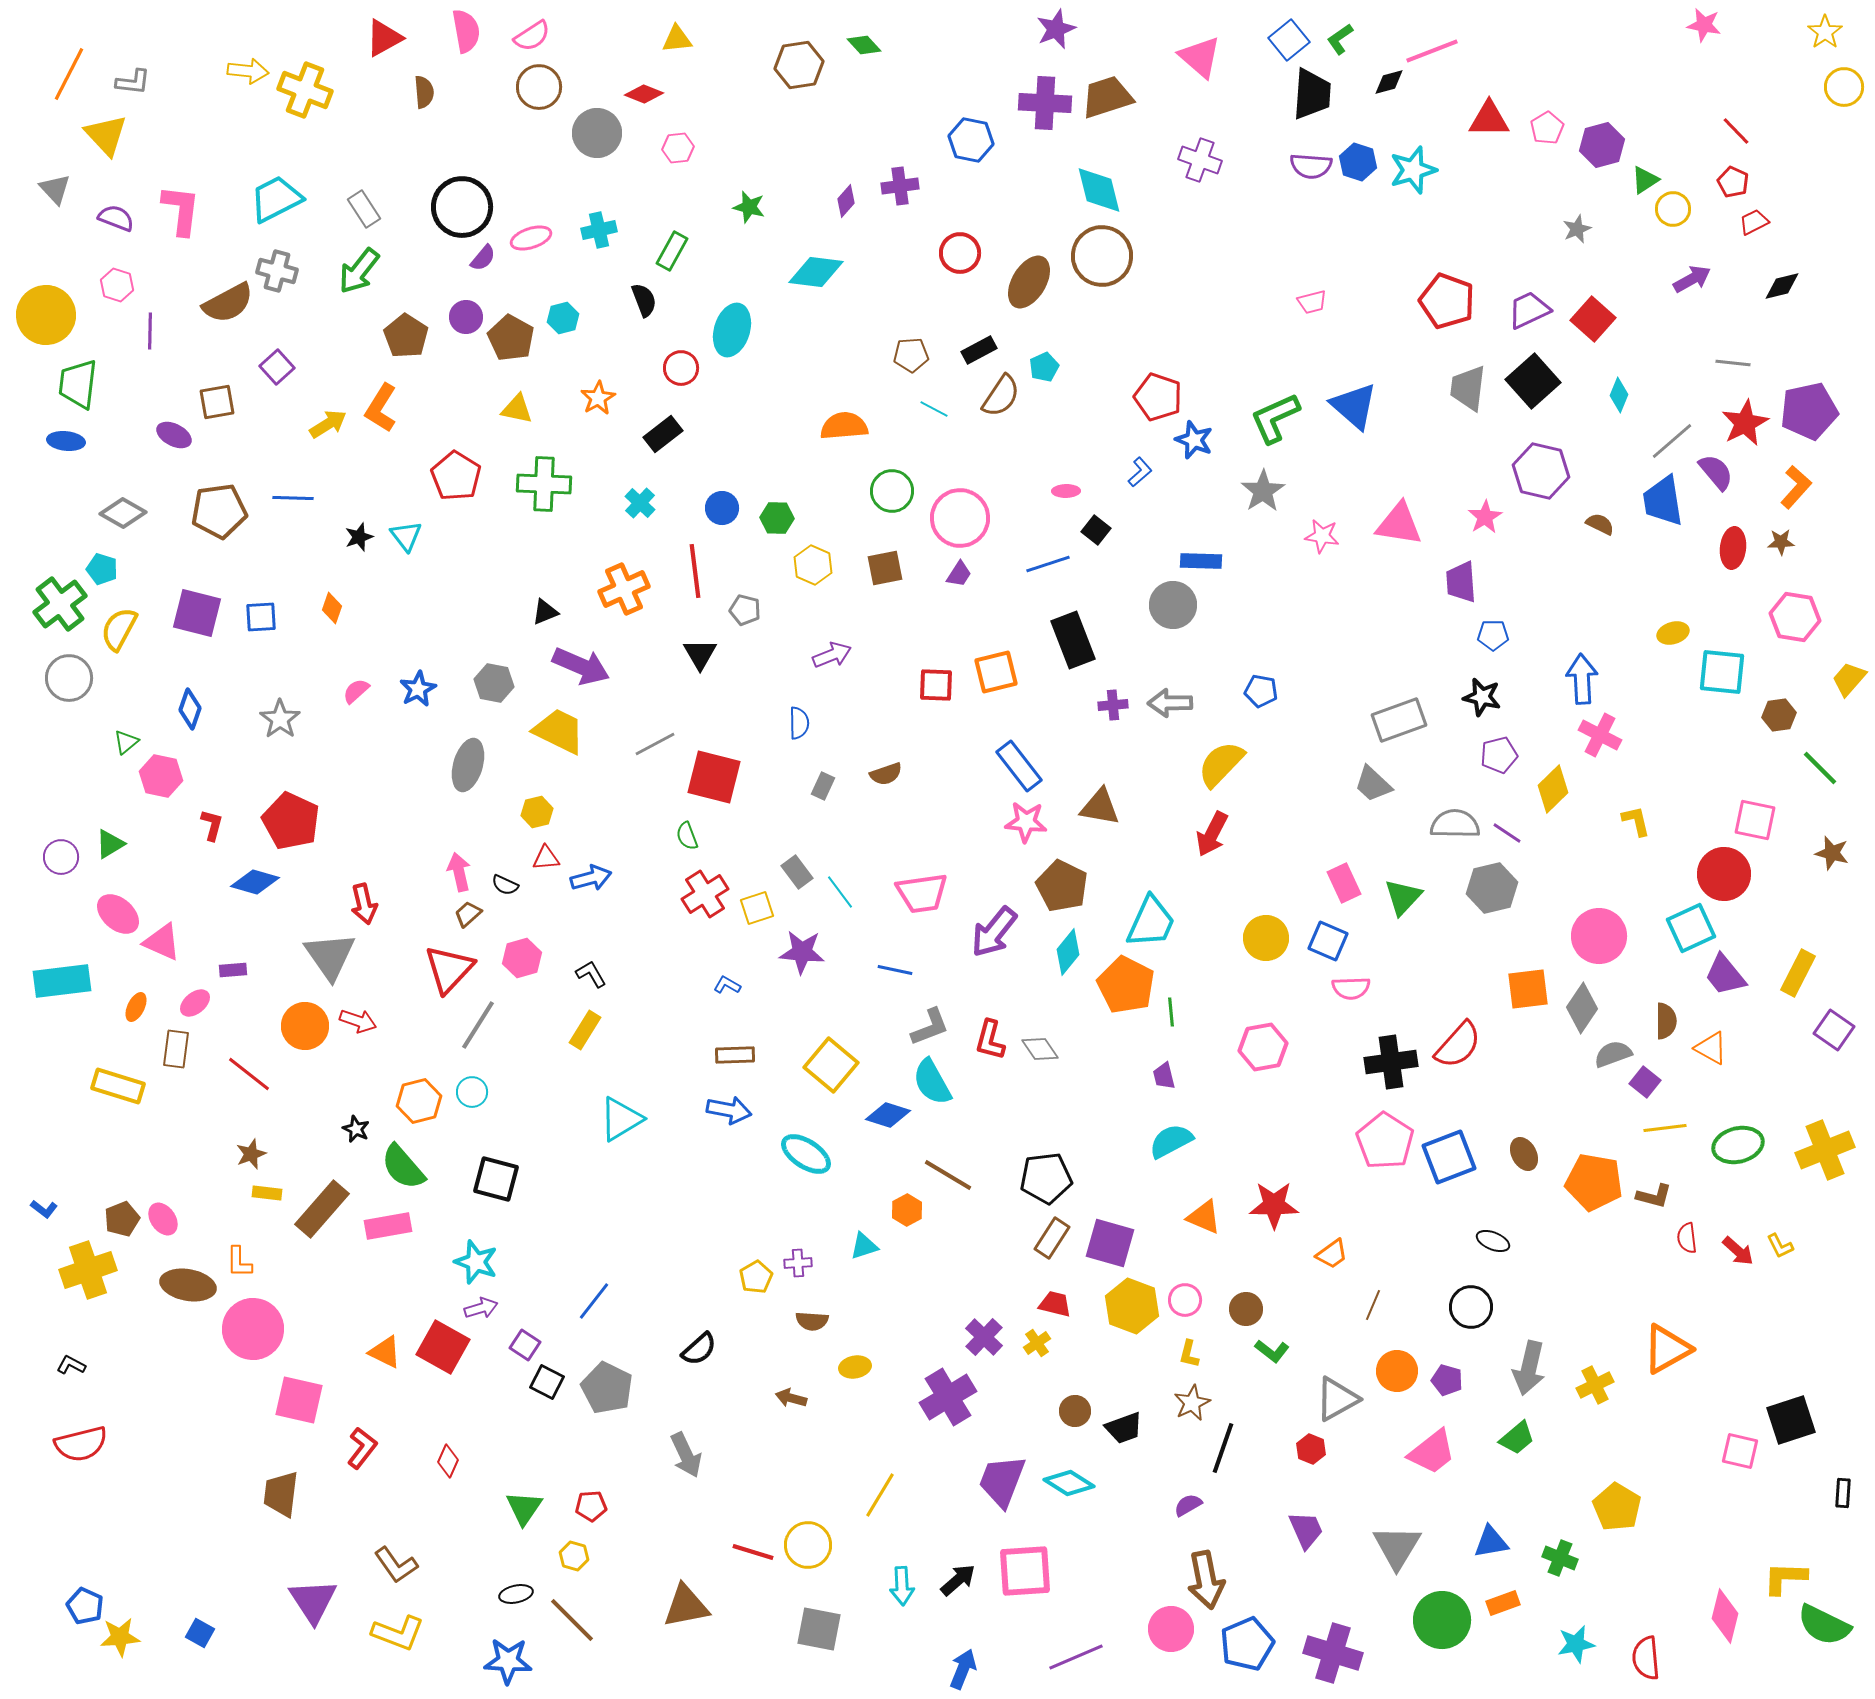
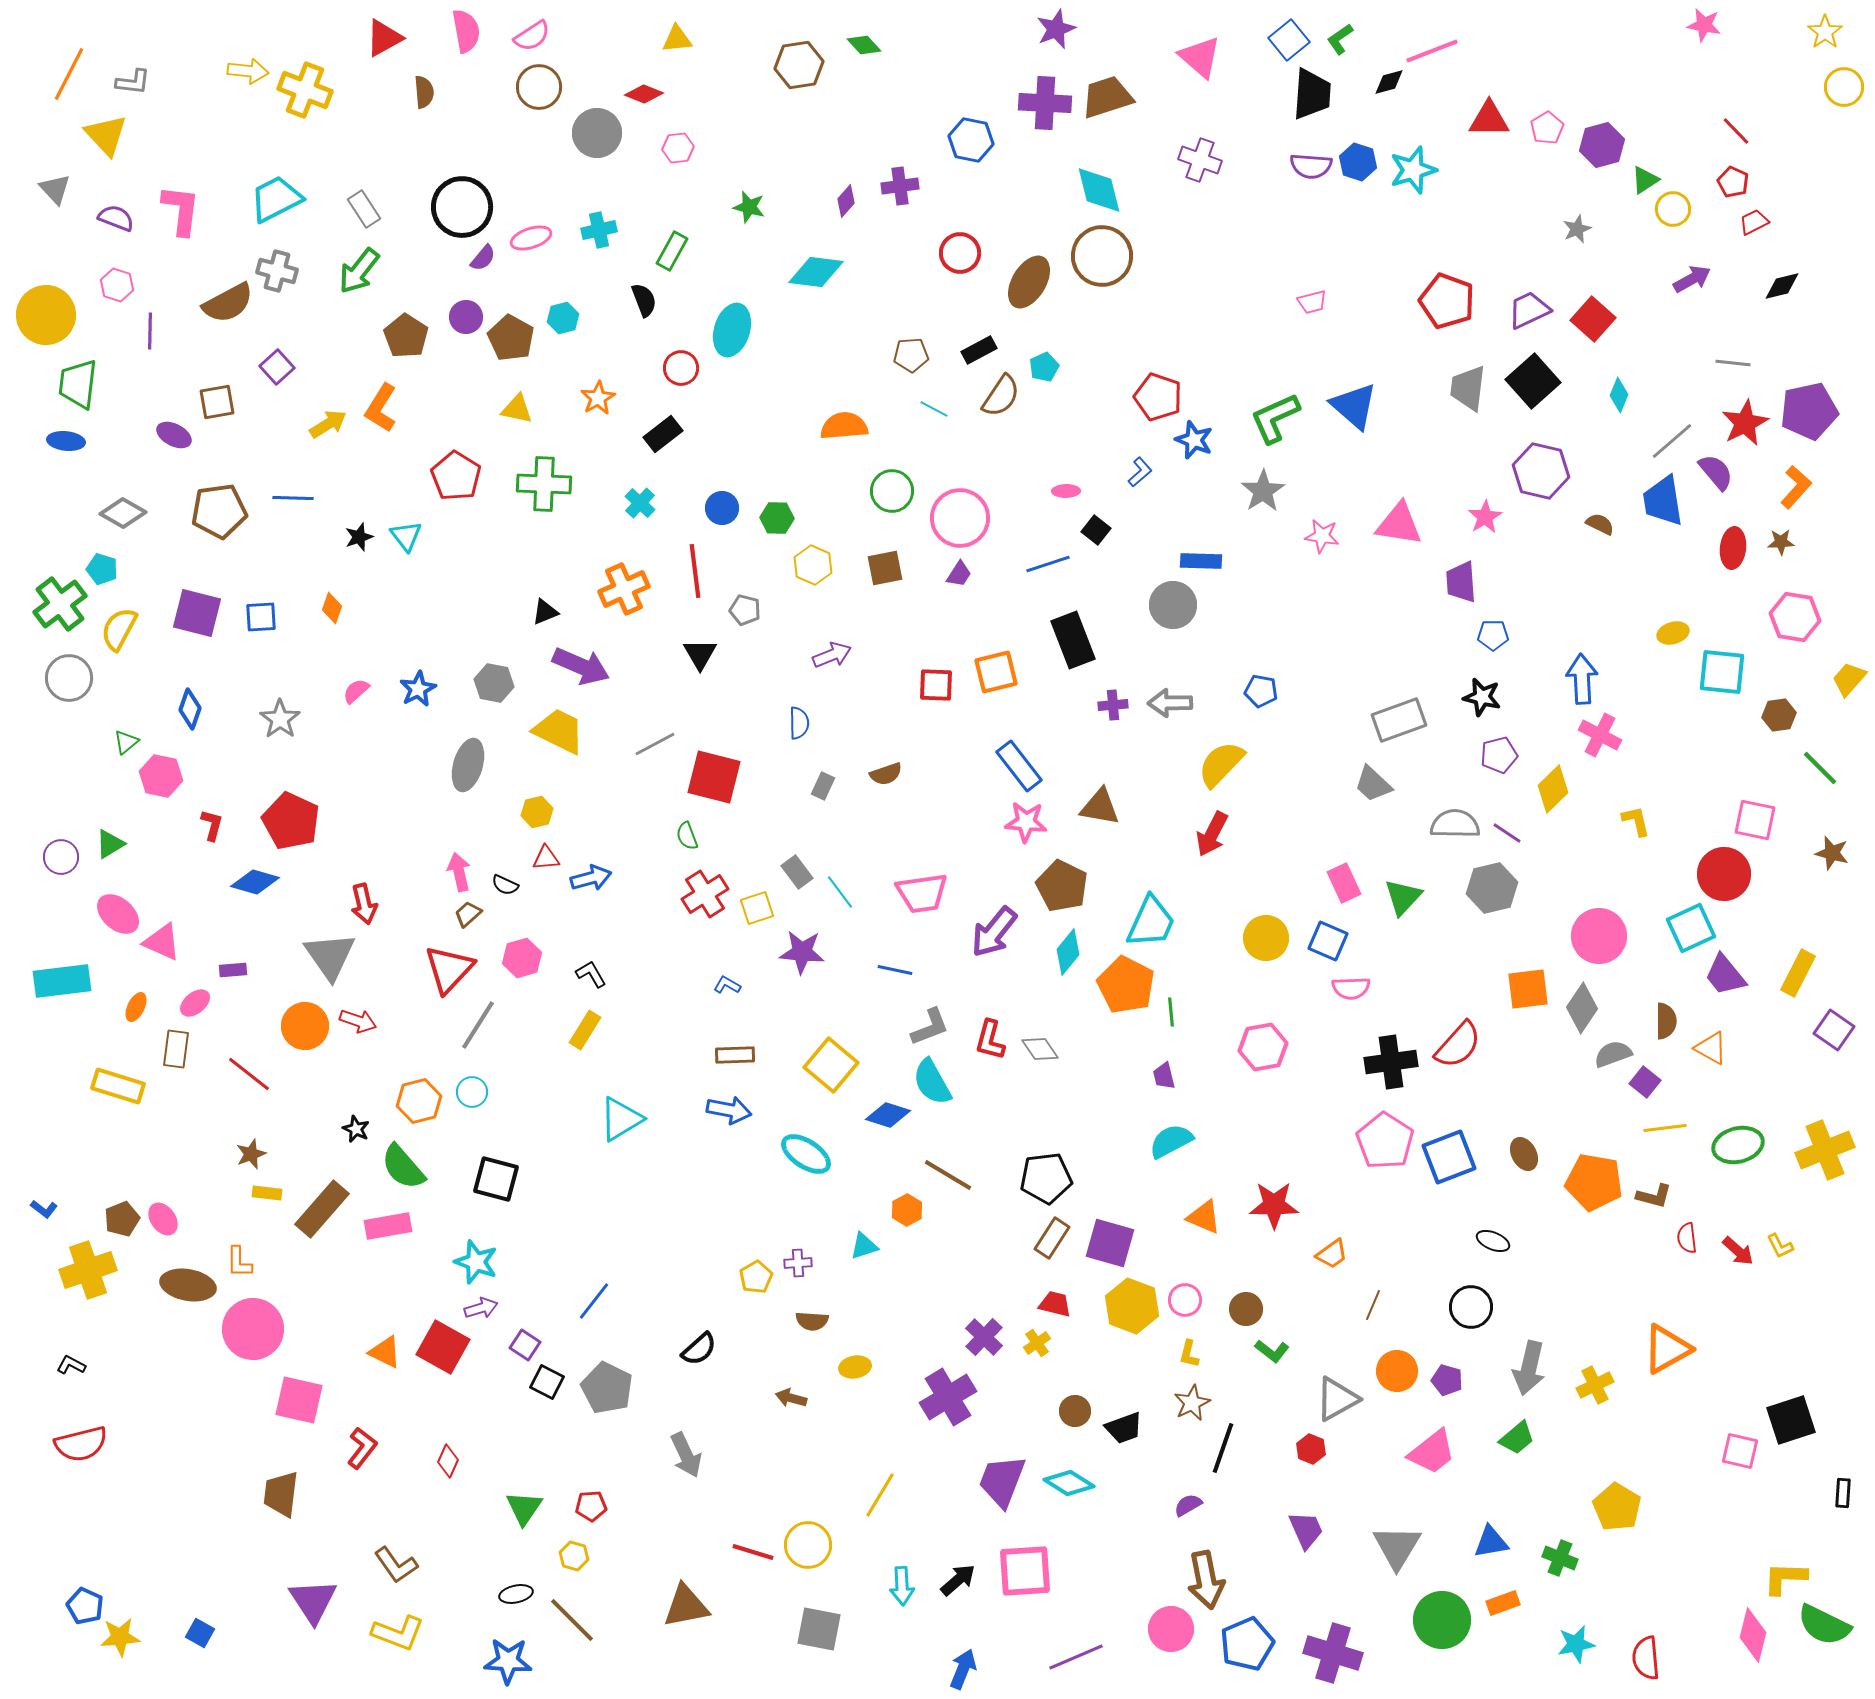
pink diamond at (1725, 1616): moved 28 px right, 19 px down
